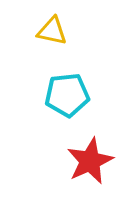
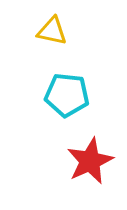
cyan pentagon: rotated 12 degrees clockwise
